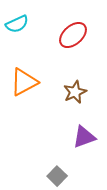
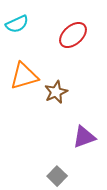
orange triangle: moved 6 px up; rotated 12 degrees clockwise
brown star: moved 19 px left
